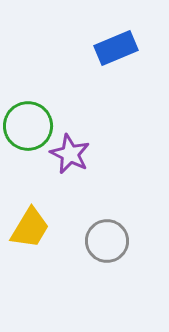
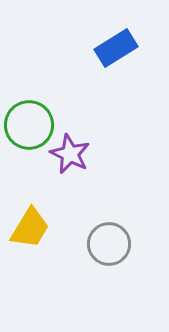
blue rectangle: rotated 9 degrees counterclockwise
green circle: moved 1 px right, 1 px up
gray circle: moved 2 px right, 3 px down
